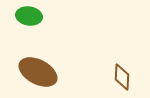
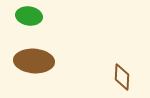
brown ellipse: moved 4 px left, 11 px up; rotated 24 degrees counterclockwise
